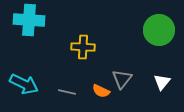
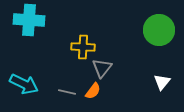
gray triangle: moved 20 px left, 11 px up
orange semicircle: moved 8 px left; rotated 78 degrees counterclockwise
